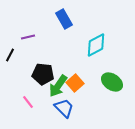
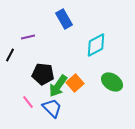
blue trapezoid: moved 12 px left
